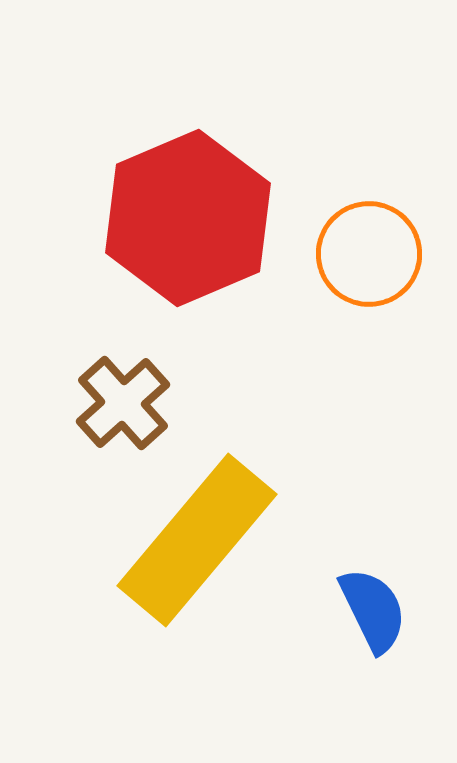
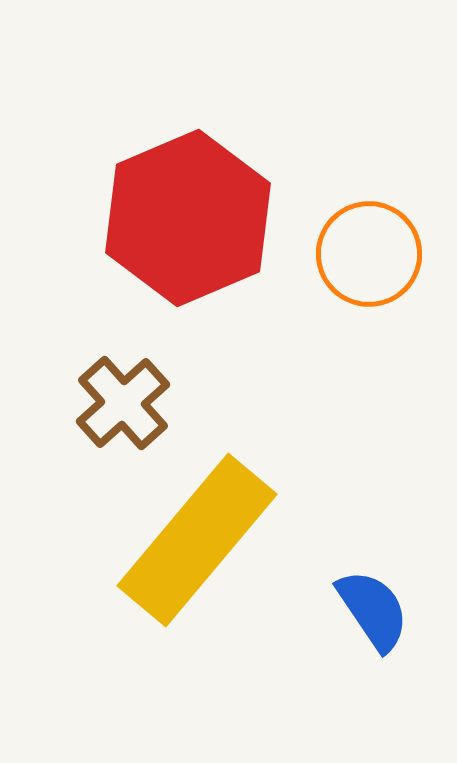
blue semicircle: rotated 8 degrees counterclockwise
